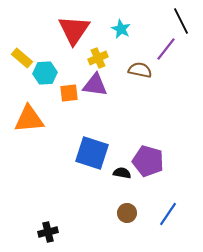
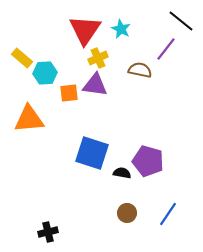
black line: rotated 24 degrees counterclockwise
red triangle: moved 11 px right
